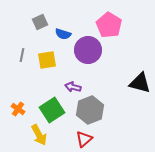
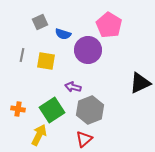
yellow square: moved 1 px left, 1 px down; rotated 18 degrees clockwise
black triangle: rotated 40 degrees counterclockwise
orange cross: rotated 24 degrees counterclockwise
yellow arrow: rotated 125 degrees counterclockwise
